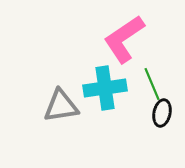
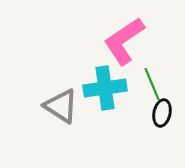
pink L-shape: moved 2 px down
gray triangle: rotated 42 degrees clockwise
